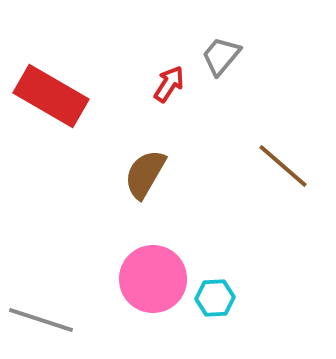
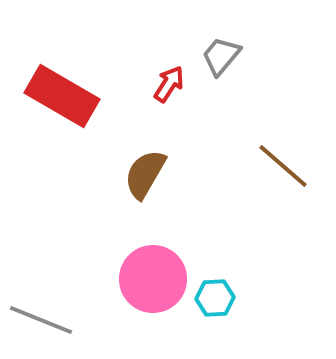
red rectangle: moved 11 px right
gray line: rotated 4 degrees clockwise
